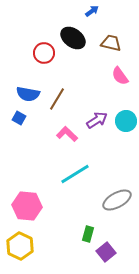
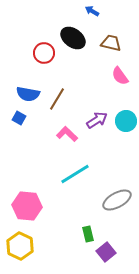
blue arrow: rotated 112 degrees counterclockwise
green rectangle: rotated 28 degrees counterclockwise
